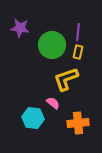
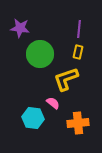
purple line: moved 1 px right, 3 px up
green circle: moved 12 px left, 9 px down
